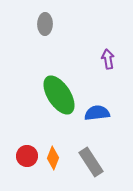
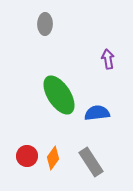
orange diamond: rotated 15 degrees clockwise
